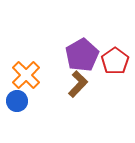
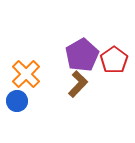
red pentagon: moved 1 px left, 1 px up
orange cross: moved 1 px up
